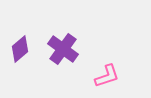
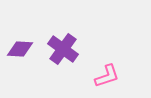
purple diamond: rotated 44 degrees clockwise
